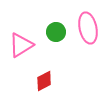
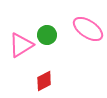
pink ellipse: moved 1 px down; rotated 44 degrees counterclockwise
green circle: moved 9 px left, 3 px down
